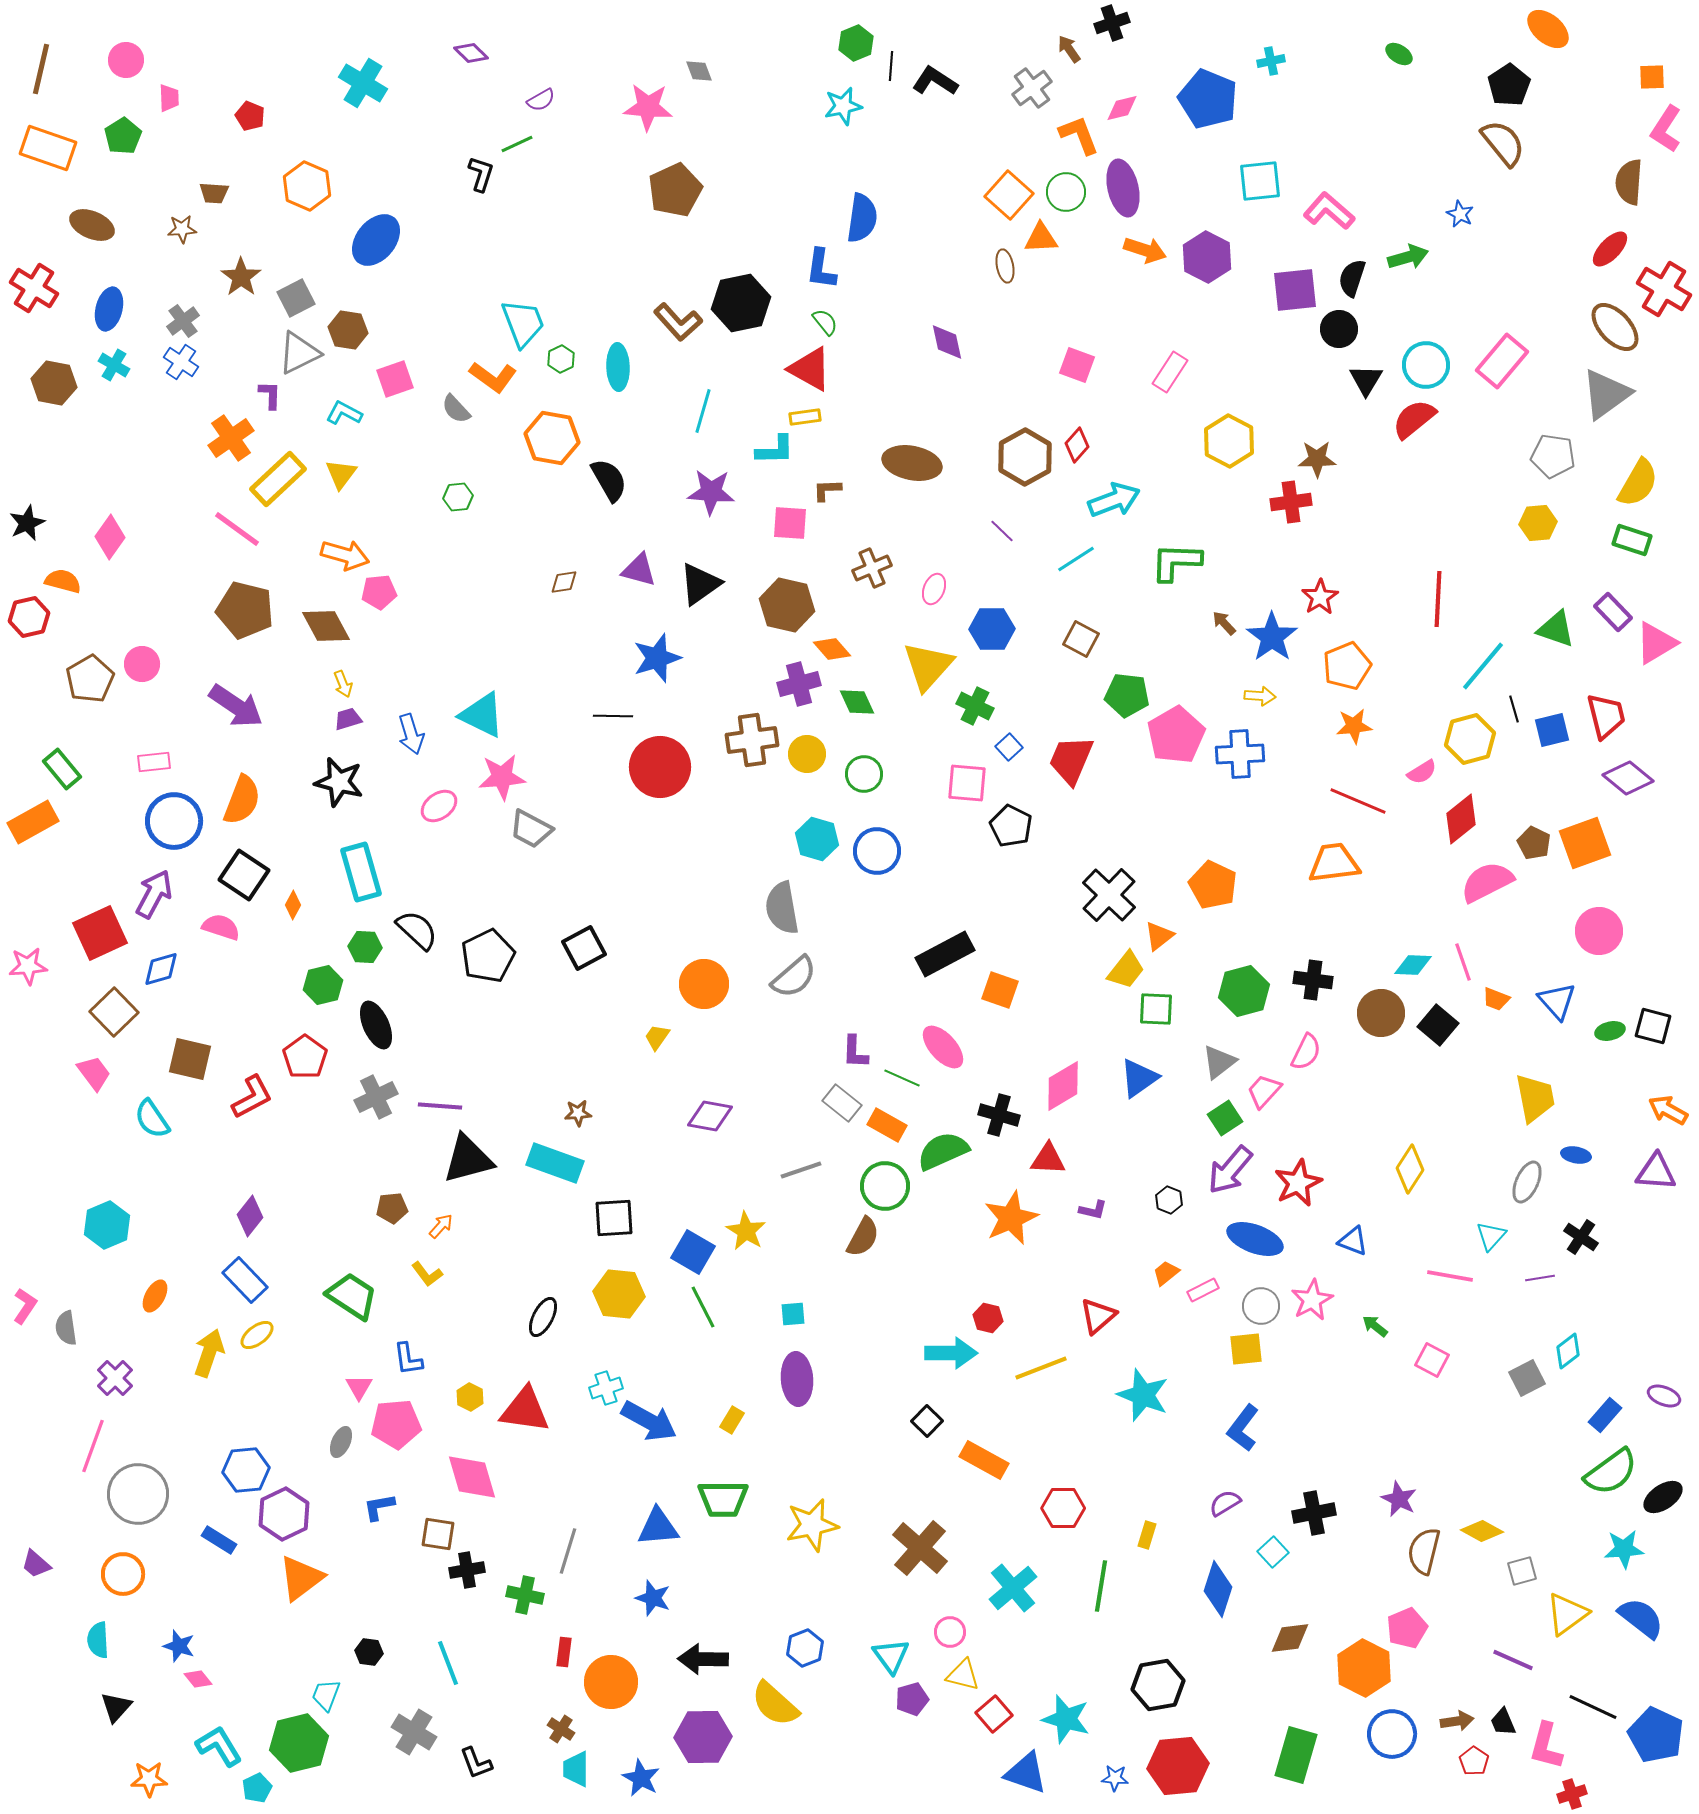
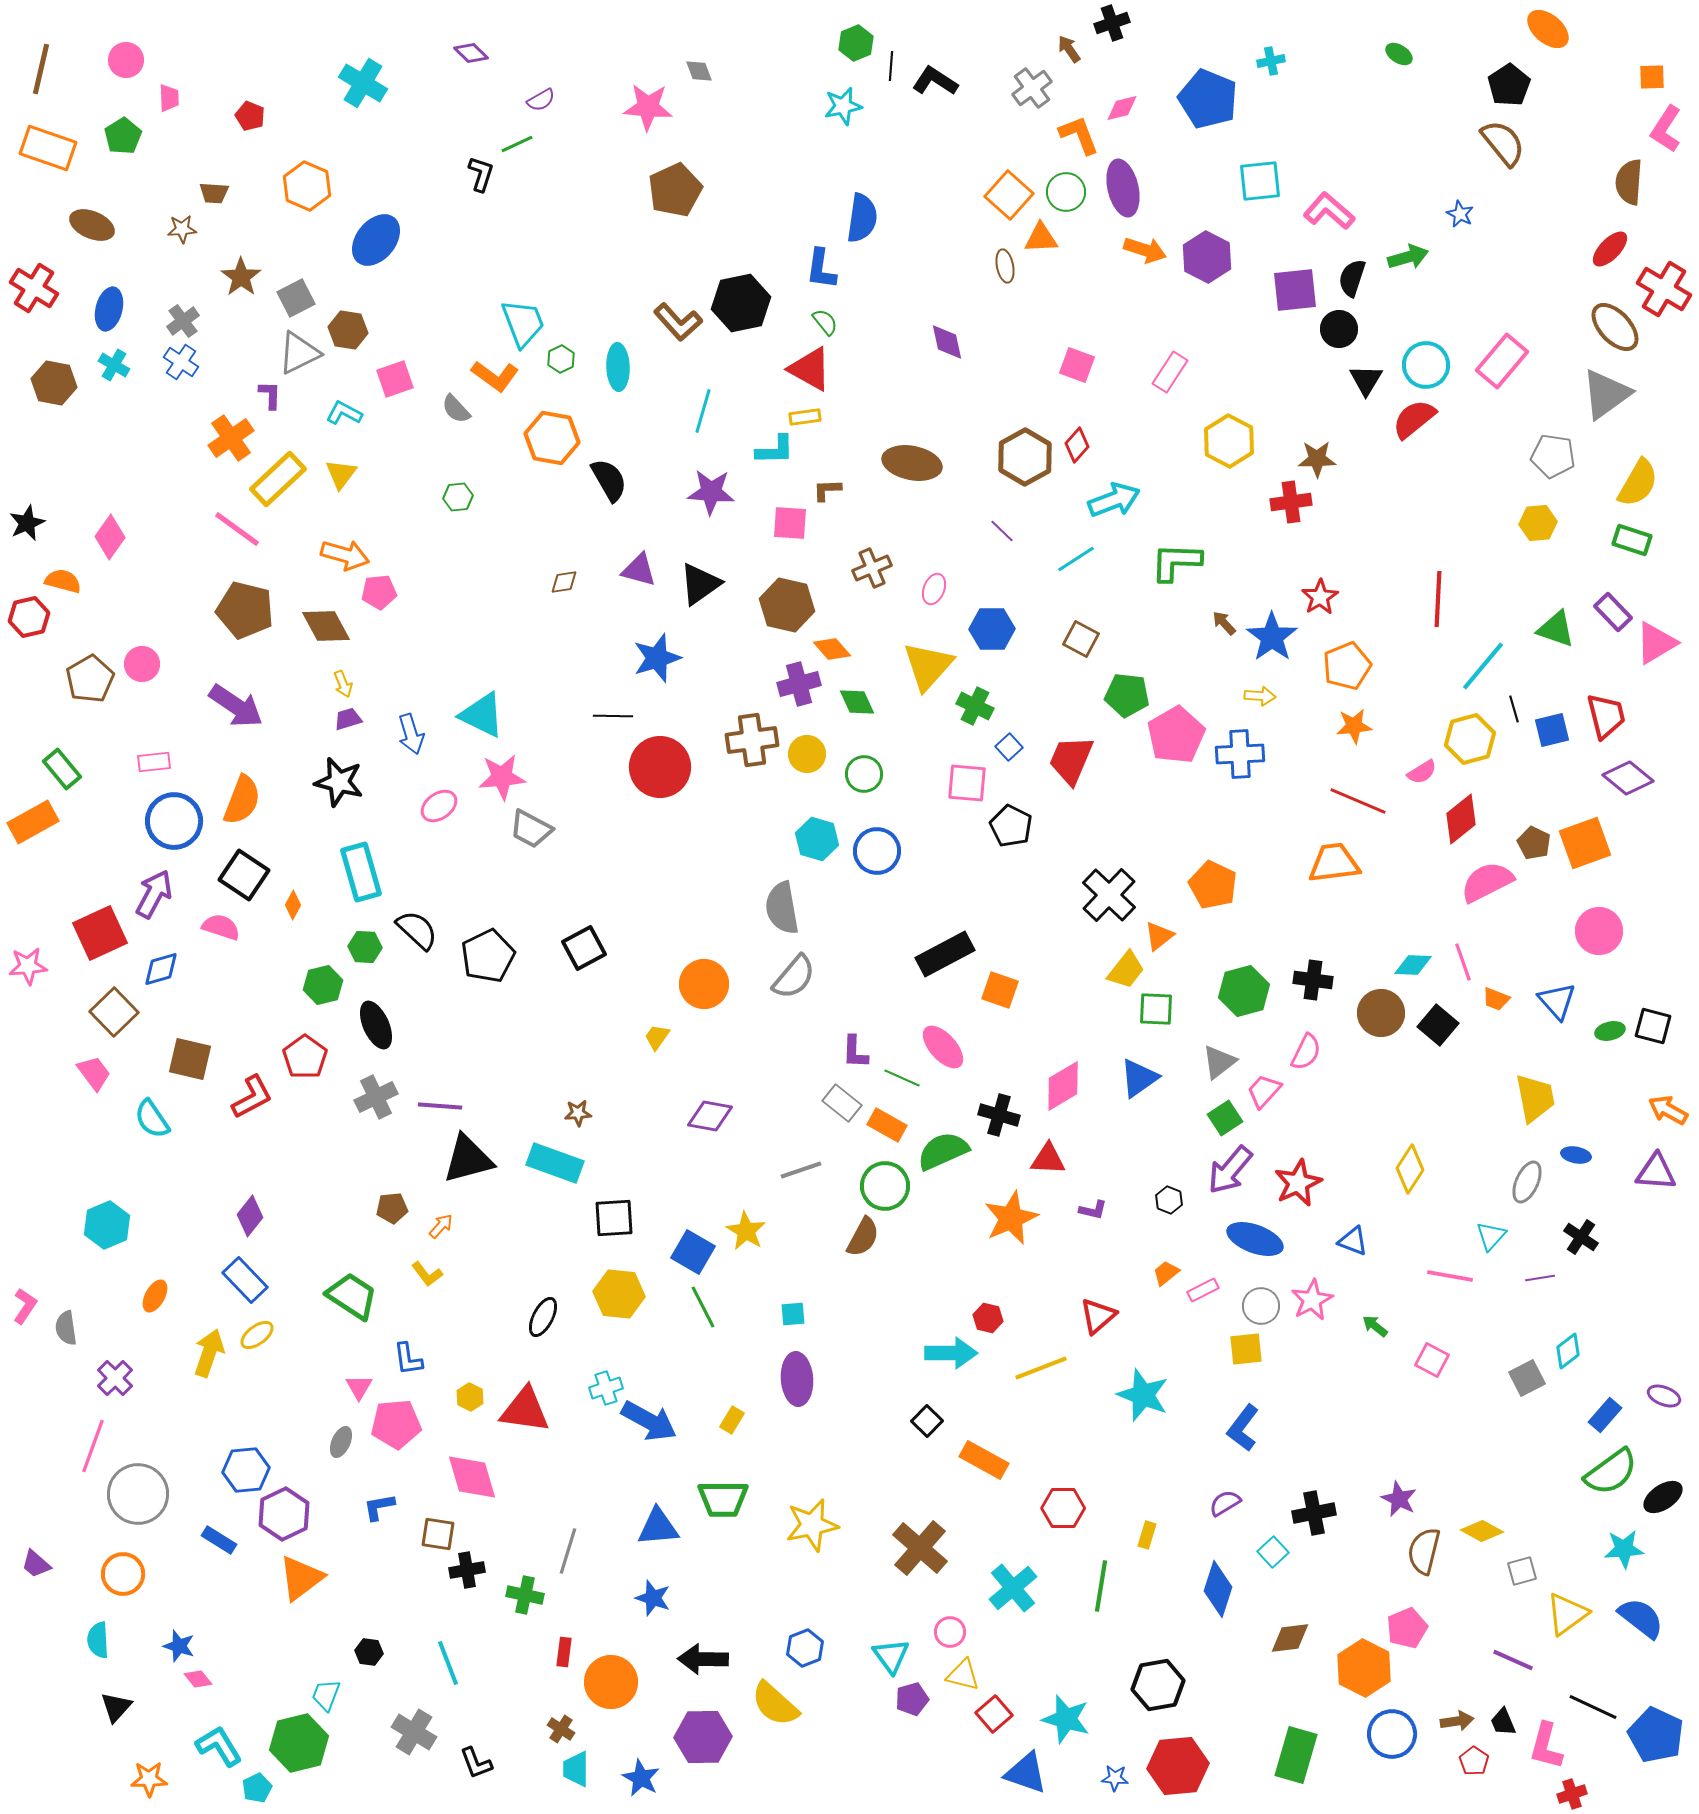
orange L-shape at (493, 377): moved 2 px right, 1 px up
gray semicircle at (794, 977): rotated 9 degrees counterclockwise
